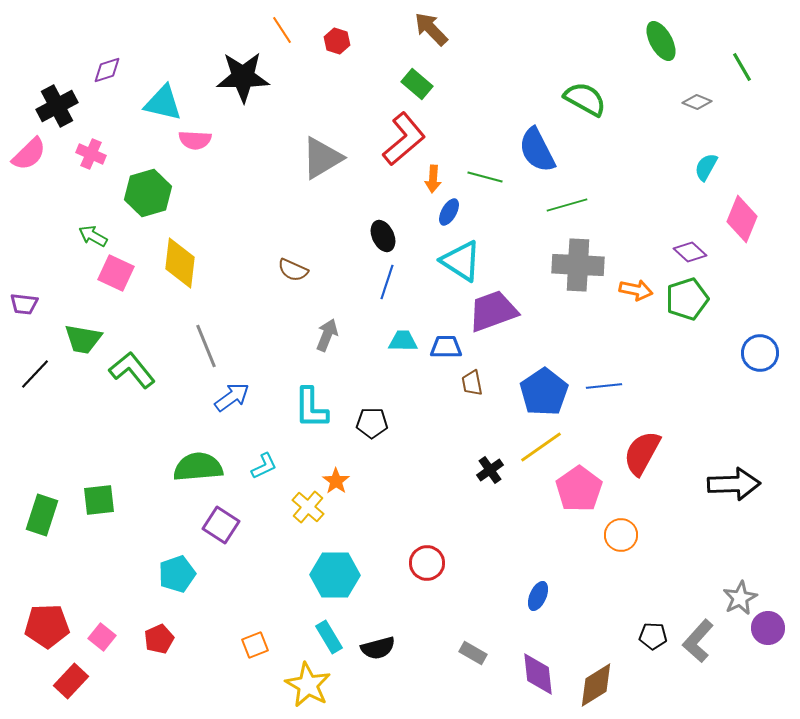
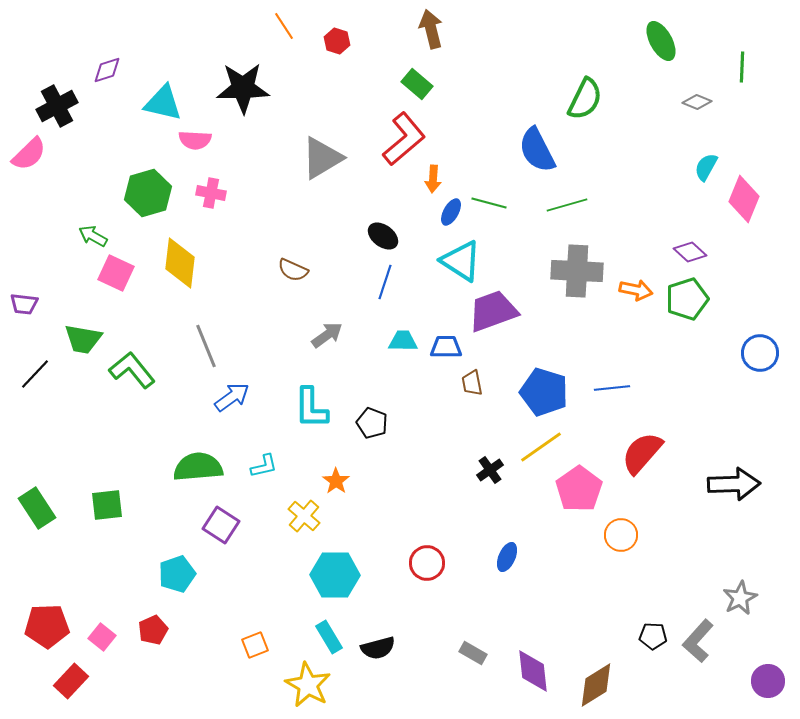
brown arrow at (431, 29): rotated 30 degrees clockwise
orange line at (282, 30): moved 2 px right, 4 px up
green line at (742, 67): rotated 32 degrees clockwise
black star at (243, 77): moved 11 px down
green semicircle at (585, 99): rotated 87 degrees clockwise
pink cross at (91, 154): moved 120 px right, 39 px down; rotated 12 degrees counterclockwise
green line at (485, 177): moved 4 px right, 26 px down
blue ellipse at (449, 212): moved 2 px right
pink diamond at (742, 219): moved 2 px right, 20 px up
black ellipse at (383, 236): rotated 28 degrees counterclockwise
gray cross at (578, 265): moved 1 px left, 6 px down
blue line at (387, 282): moved 2 px left
gray arrow at (327, 335): rotated 32 degrees clockwise
blue line at (604, 386): moved 8 px right, 2 px down
blue pentagon at (544, 392): rotated 21 degrees counterclockwise
black pentagon at (372, 423): rotated 20 degrees clockwise
red semicircle at (642, 453): rotated 12 degrees clockwise
cyan L-shape at (264, 466): rotated 12 degrees clockwise
green square at (99, 500): moved 8 px right, 5 px down
yellow cross at (308, 507): moved 4 px left, 9 px down
green rectangle at (42, 515): moved 5 px left, 7 px up; rotated 51 degrees counterclockwise
blue ellipse at (538, 596): moved 31 px left, 39 px up
purple circle at (768, 628): moved 53 px down
red pentagon at (159, 639): moved 6 px left, 9 px up
purple diamond at (538, 674): moved 5 px left, 3 px up
